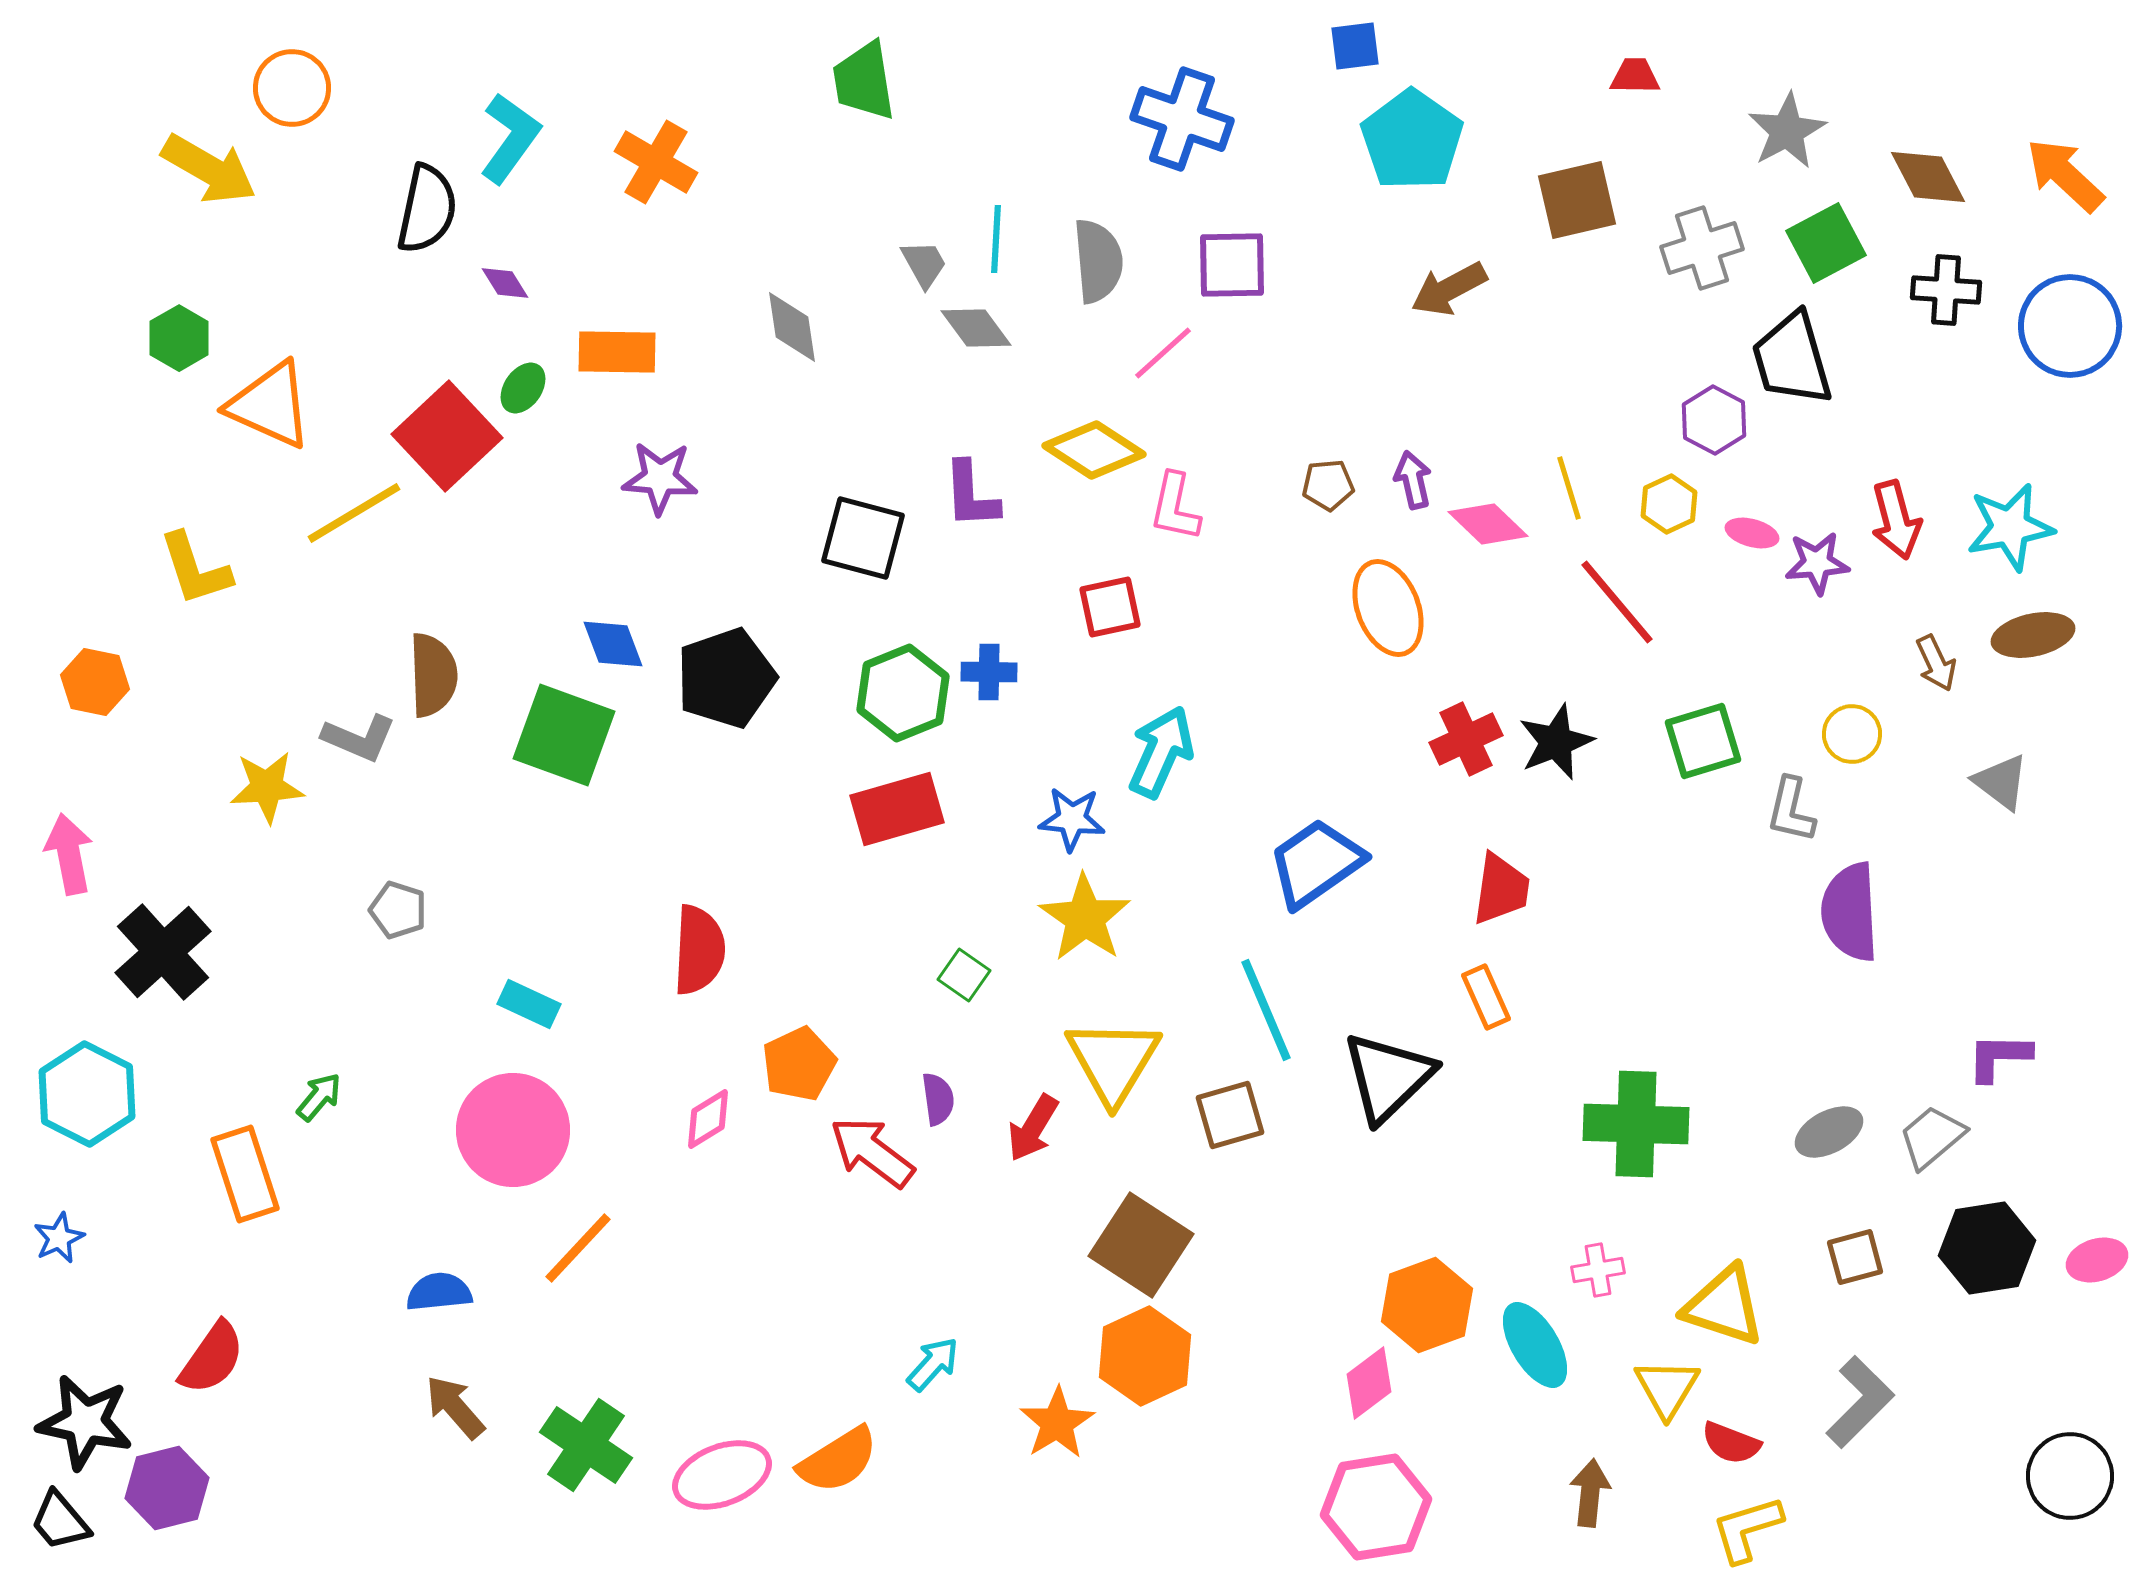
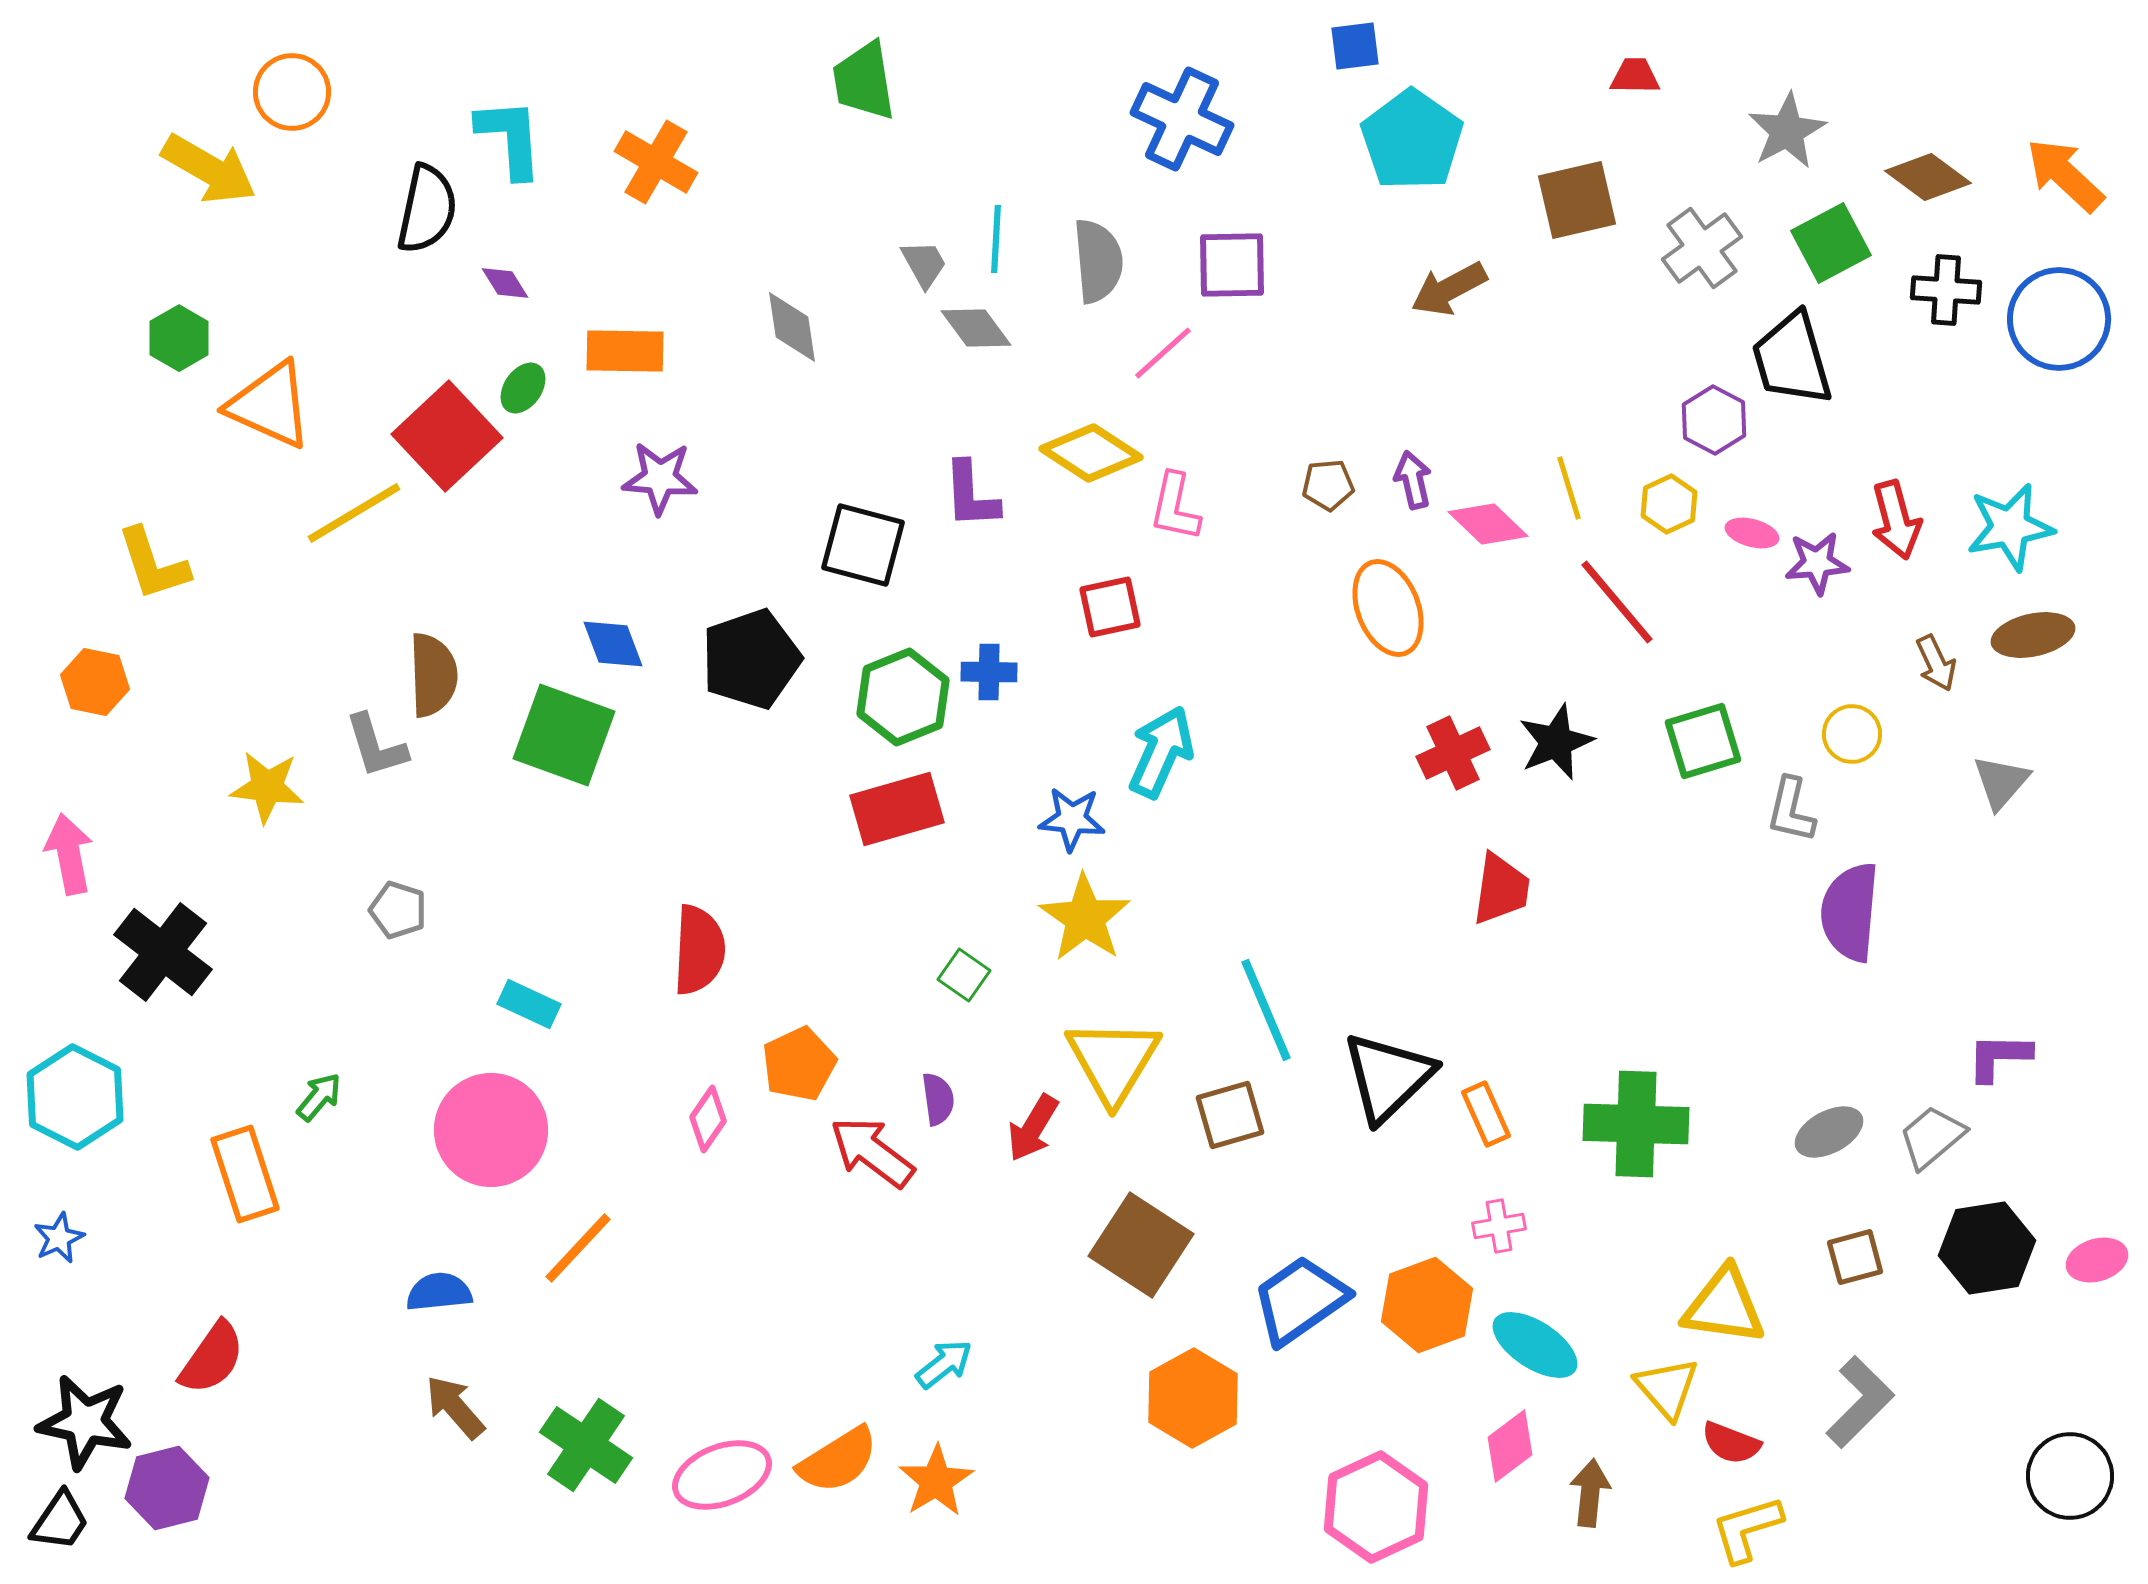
orange circle at (292, 88): moved 4 px down
blue cross at (1182, 119): rotated 6 degrees clockwise
cyan L-shape at (510, 138): rotated 40 degrees counterclockwise
brown diamond at (1928, 177): rotated 26 degrees counterclockwise
green square at (1826, 243): moved 5 px right
gray cross at (1702, 248): rotated 18 degrees counterclockwise
blue circle at (2070, 326): moved 11 px left, 7 px up
orange rectangle at (617, 352): moved 8 px right, 1 px up
yellow diamond at (1094, 450): moved 3 px left, 3 px down
black square at (863, 538): moved 7 px down
yellow L-shape at (195, 569): moved 42 px left, 5 px up
black pentagon at (726, 678): moved 25 px right, 19 px up
green hexagon at (903, 693): moved 4 px down
gray L-shape at (359, 738): moved 17 px right, 8 px down; rotated 50 degrees clockwise
red cross at (1466, 739): moved 13 px left, 14 px down
gray triangle at (2001, 782): rotated 34 degrees clockwise
yellow star at (267, 787): rotated 10 degrees clockwise
blue trapezoid at (1316, 863): moved 16 px left, 437 px down
purple semicircle at (1850, 912): rotated 8 degrees clockwise
black cross at (163, 952): rotated 10 degrees counterclockwise
orange rectangle at (1486, 997): moved 117 px down
cyan hexagon at (87, 1094): moved 12 px left, 3 px down
pink diamond at (708, 1119): rotated 24 degrees counterclockwise
pink circle at (513, 1130): moved 22 px left
pink cross at (1598, 1270): moved 99 px left, 44 px up
yellow triangle at (1724, 1306): rotated 10 degrees counterclockwise
cyan ellipse at (1535, 1345): rotated 26 degrees counterclockwise
orange hexagon at (1145, 1356): moved 48 px right, 42 px down; rotated 4 degrees counterclockwise
cyan arrow at (933, 1364): moved 11 px right; rotated 10 degrees clockwise
pink diamond at (1369, 1383): moved 141 px right, 63 px down
yellow triangle at (1667, 1388): rotated 12 degrees counterclockwise
orange star at (1057, 1423): moved 121 px left, 58 px down
pink hexagon at (1376, 1507): rotated 16 degrees counterclockwise
black trapezoid at (60, 1521): rotated 106 degrees counterclockwise
